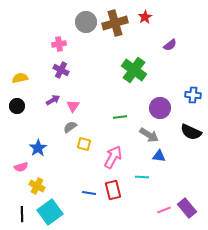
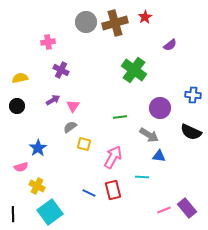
pink cross: moved 11 px left, 2 px up
blue line: rotated 16 degrees clockwise
black line: moved 9 px left
